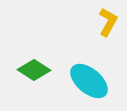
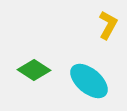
yellow L-shape: moved 3 px down
